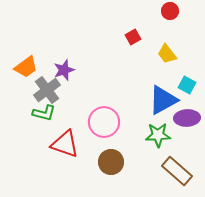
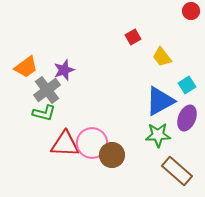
red circle: moved 21 px right
yellow trapezoid: moved 5 px left, 3 px down
cyan square: rotated 30 degrees clockwise
blue triangle: moved 3 px left, 1 px down
purple ellipse: rotated 65 degrees counterclockwise
pink circle: moved 12 px left, 21 px down
red triangle: rotated 16 degrees counterclockwise
brown circle: moved 1 px right, 7 px up
